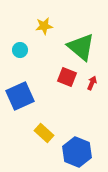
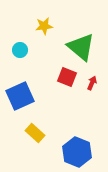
yellow rectangle: moved 9 px left
